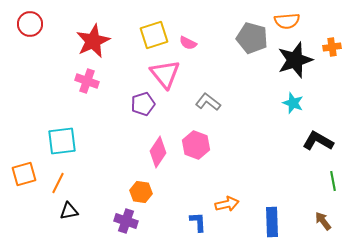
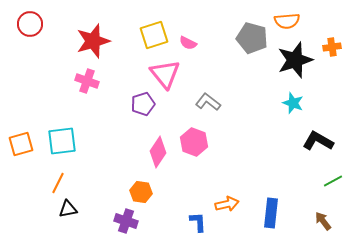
red star: rotated 8 degrees clockwise
pink hexagon: moved 2 px left, 3 px up
orange square: moved 3 px left, 30 px up
green line: rotated 72 degrees clockwise
black triangle: moved 1 px left, 2 px up
blue rectangle: moved 1 px left, 9 px up; rotated 8 degrees clockwise
